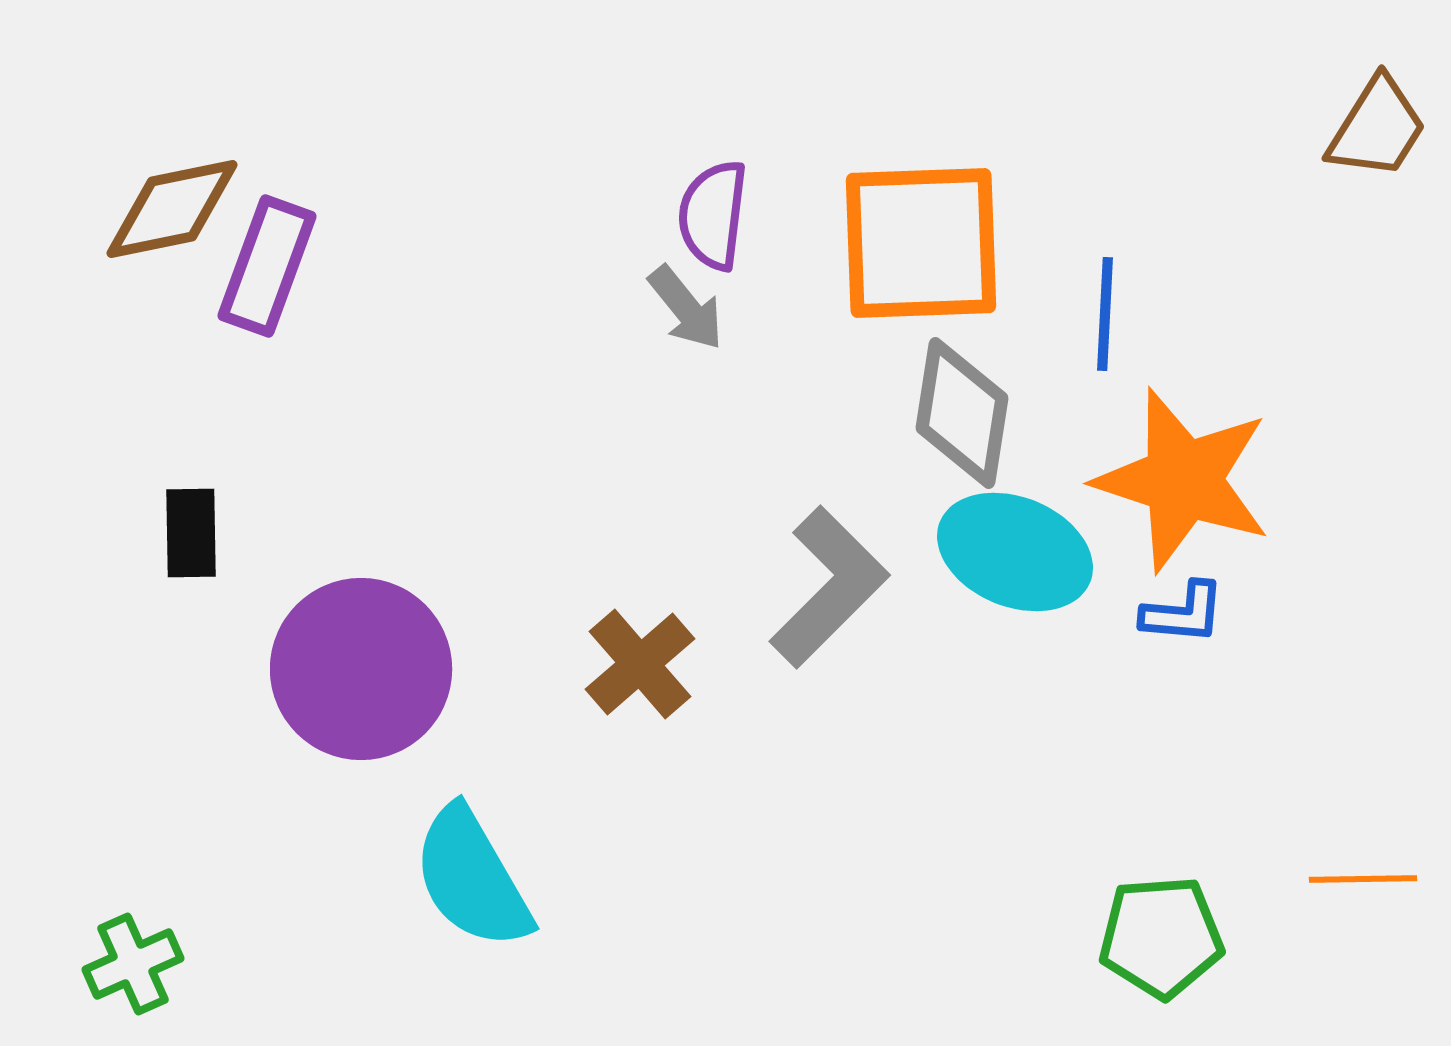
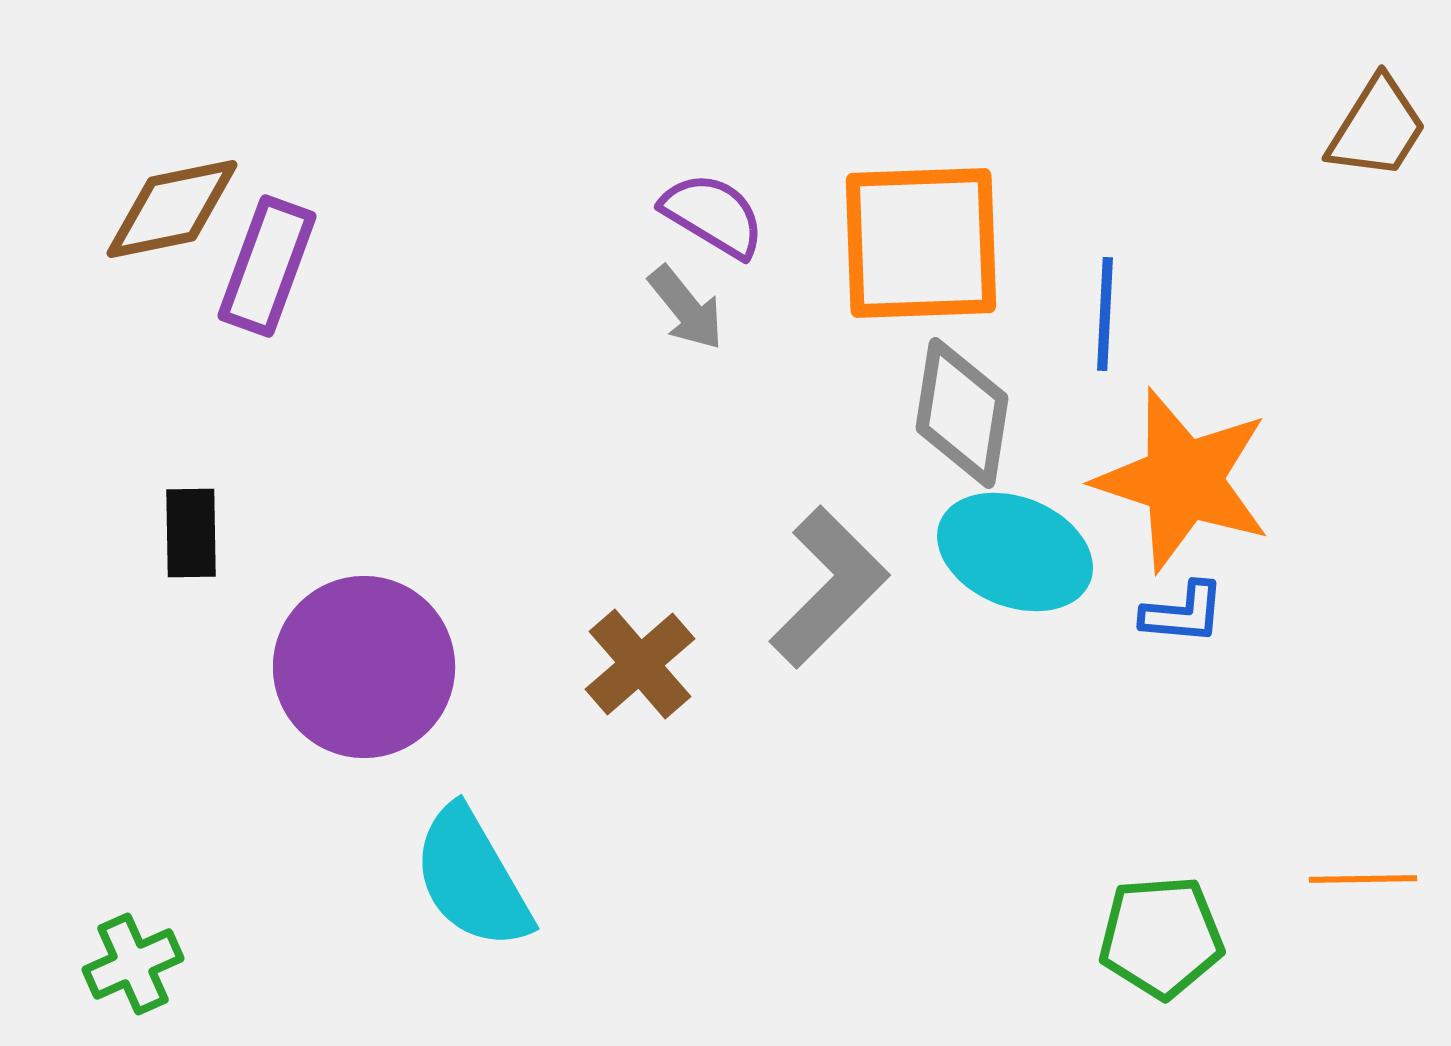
purple semicircle: rotated 114 degrees clockwise
purple circle: moved 3 px right, 2 px up
